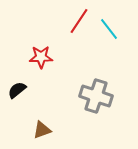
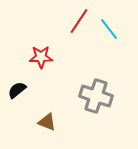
brown triangle: moved 5 px right, 8 px up; rotated 42 degrees clockwise
